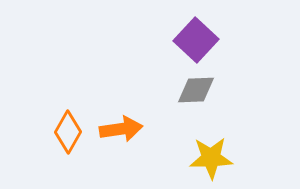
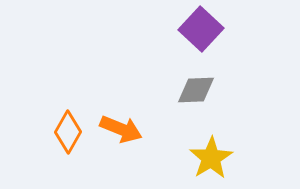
purple square: moved 5 px right, 11 px up
orange arrow: rotated 30 degrees clockwise
yellow star: rotated 30 degrees counterclockwise
